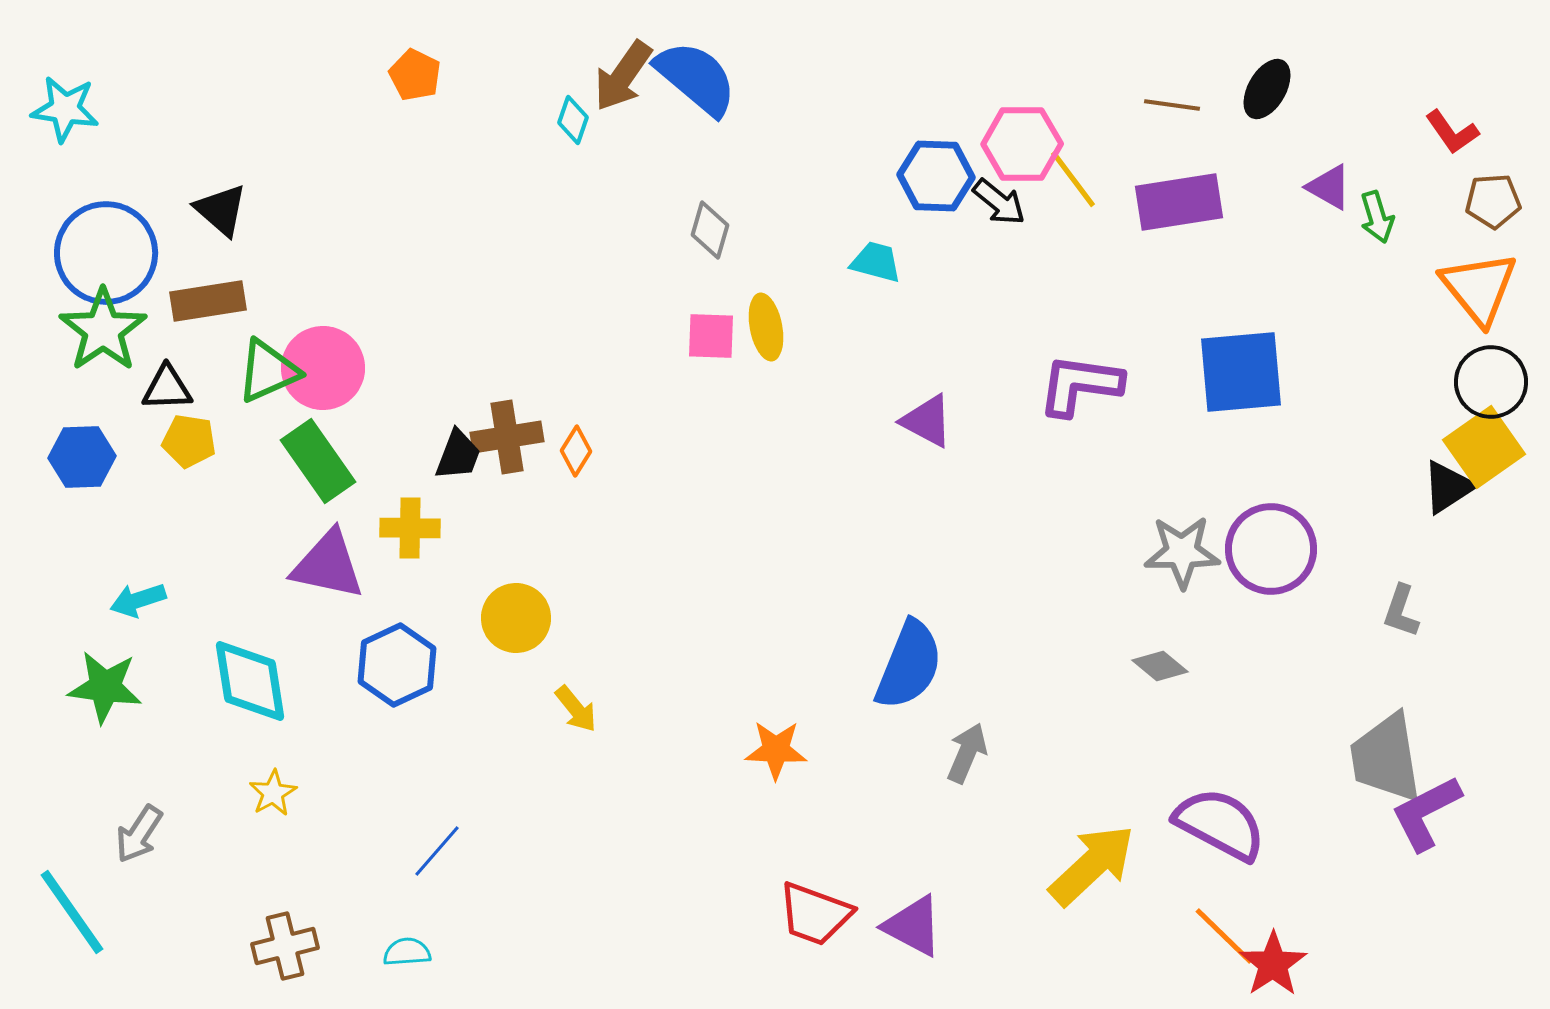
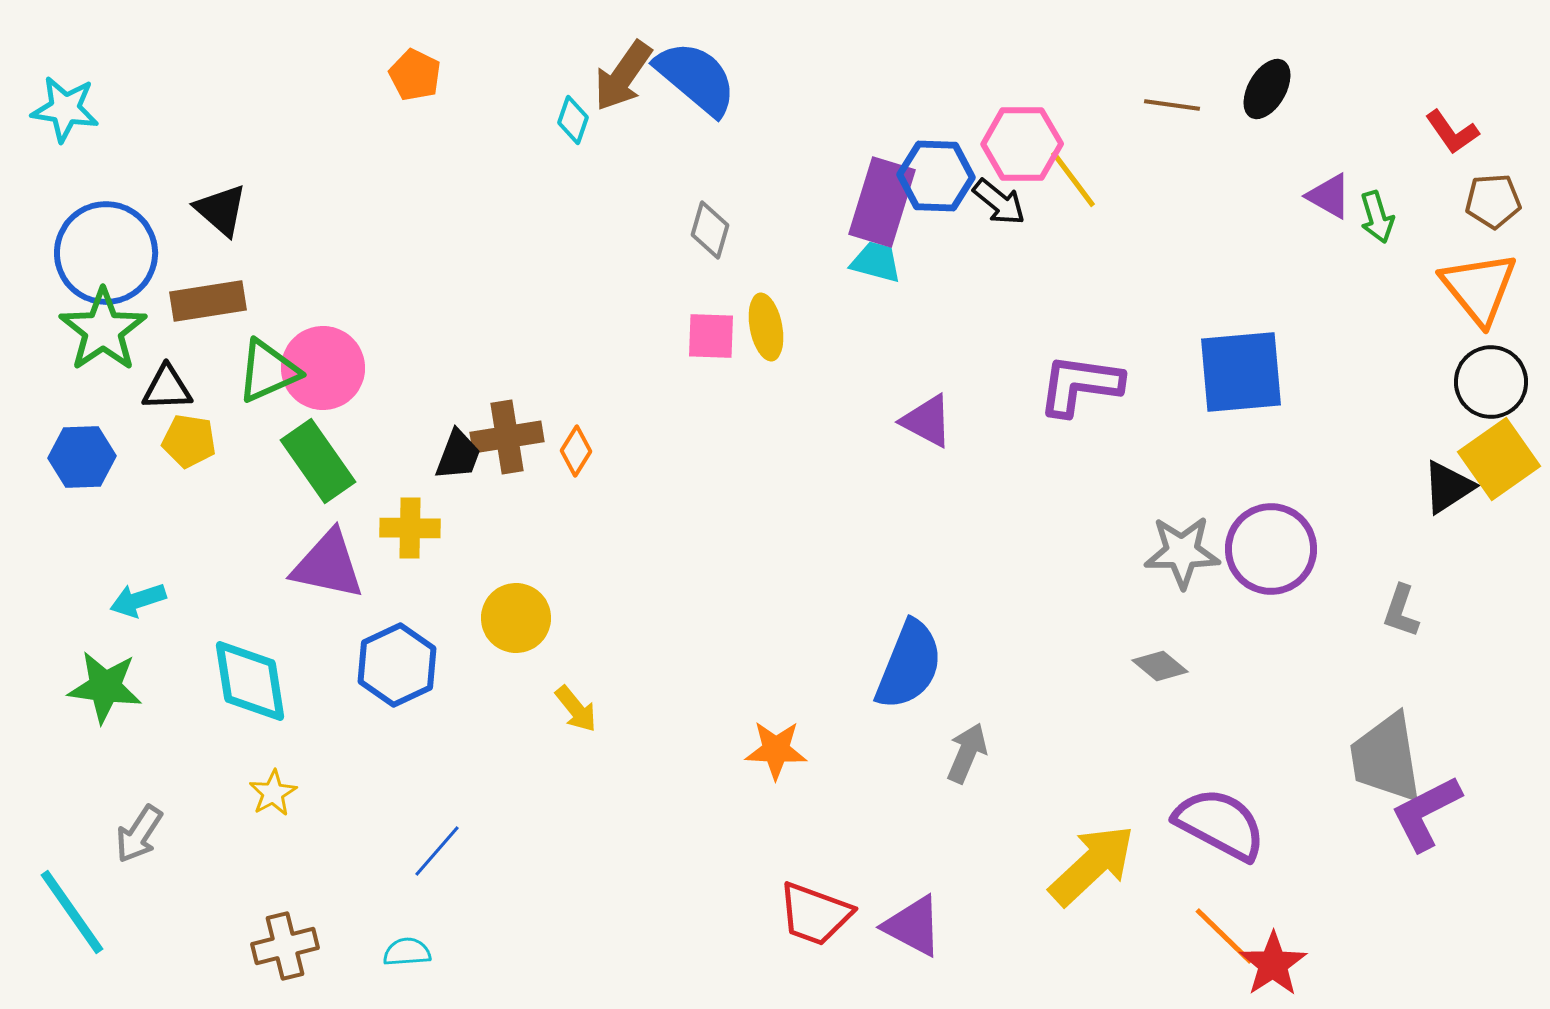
purple triangle at (1329, 187): moved 9 px down
purple rectangle at (1179, 202): moved 297 px left; rotated 64 degrees counterclockwise
yellow square at (1484, 447): moved 15 px right, 12 px down
